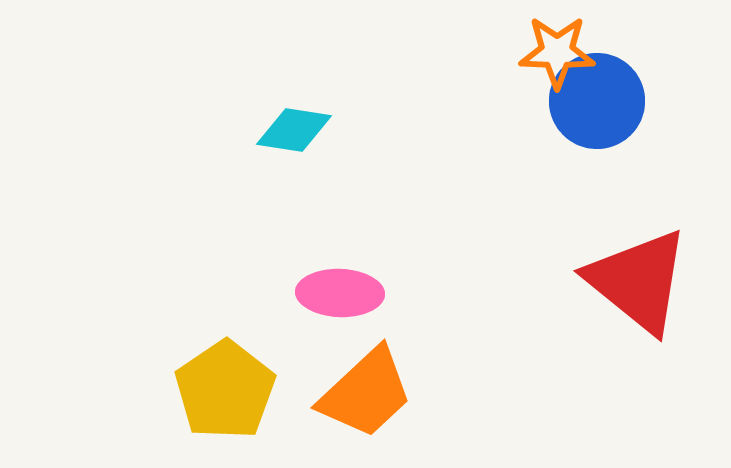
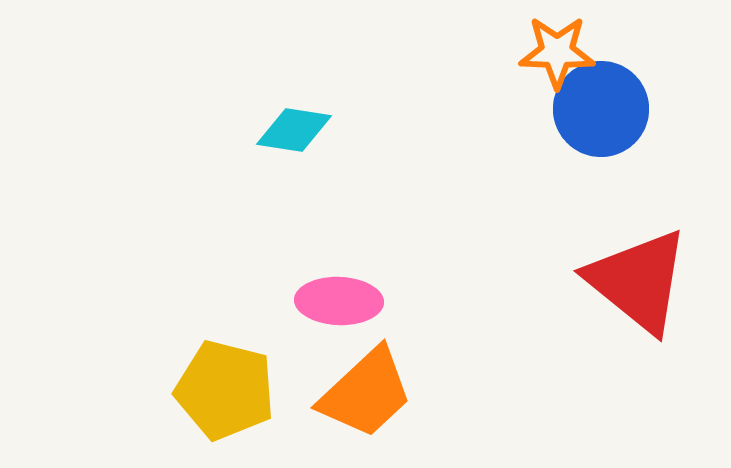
blue circle: moved 4 px right, 8 px down
pink ellipse: moved 1 px left, 8 px down
yellow pentagon: rotated 24 degrees counterclockwise
